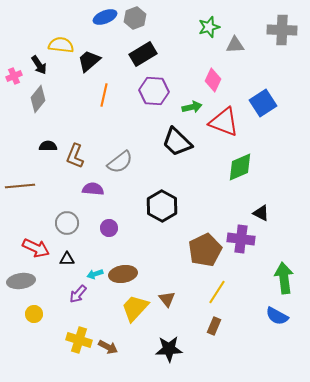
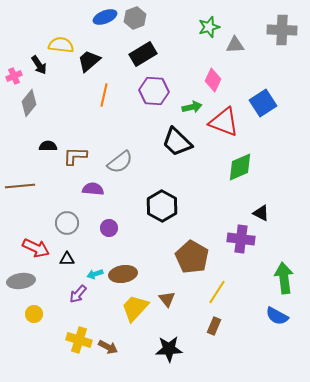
gray diamond at (38, 99): moved 9 px left, 4 px down
brown L-shape at (75, 156): rotated 70 degrees clockwise
brown pentagon at (205, 250): moved 13 px left, 7 px down; rotated 16 degrees counterclockwise
